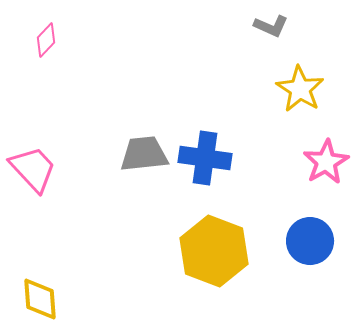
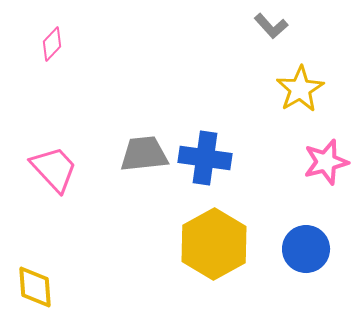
gray L-shape: rotated 24 degrees clockwise
pink diamond: moved 6 px right, 4 px down
yellow star: rotated 9 degrees clockwise
pink star: rotated 15 degrees clockwise
pink trapezoid: moved 21 px right
blue circle: moved 4 px left, 8 px down
yellow hexagon: moved 7 px up; rotated 10 degrees clockwise
yellow diamond: moved 5 px left, 12 px up
